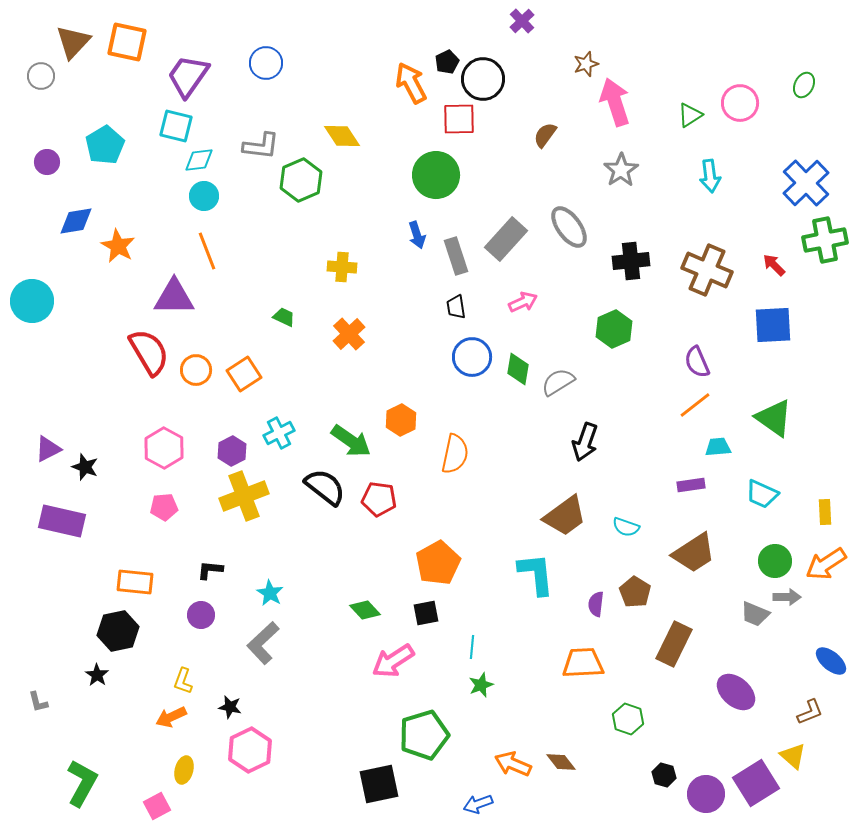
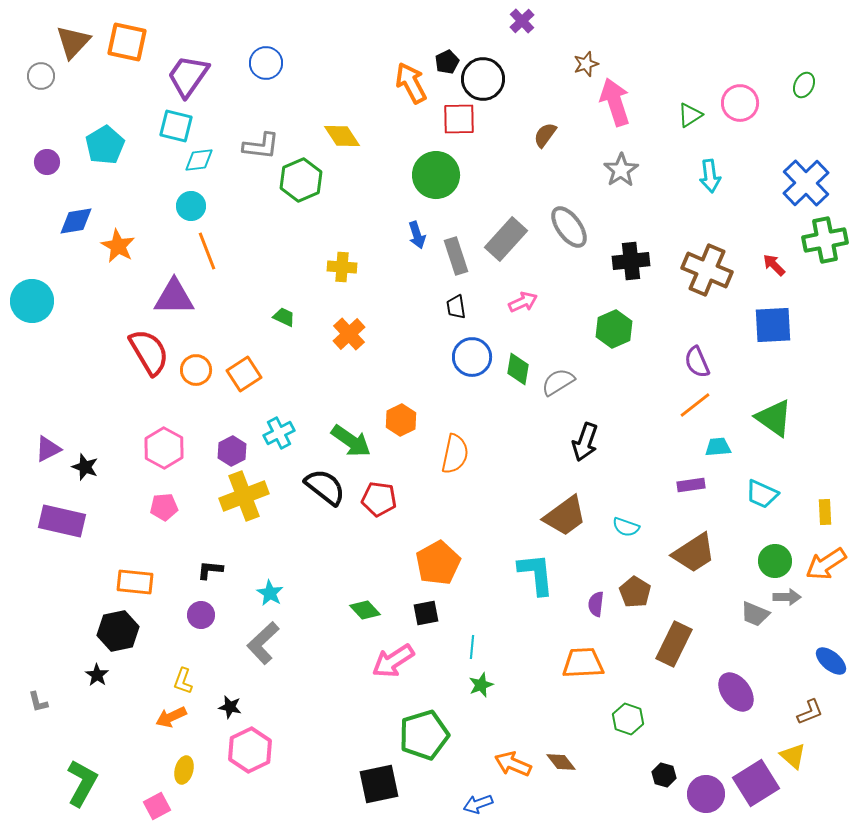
cyan circle at (204, 196): moved 13 px left, 10 px down
purple ellipse at (736, 692): rotated 12 degrees clockwise
